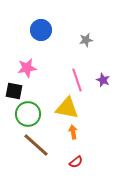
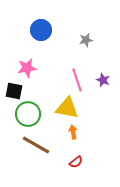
brown line: rotated 12 degrees counterclockwise
